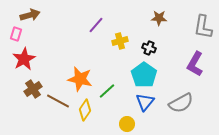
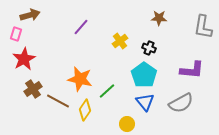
purple line: moved 15 px left, 2 px down
yellow cross: rotated 21 degrees counterclockwise
purple L-shape: moved 3 px left, 6 px down; rotated 115 degrees counterclockwise
blue triangle: rotated 18 degrees counterclockwise
